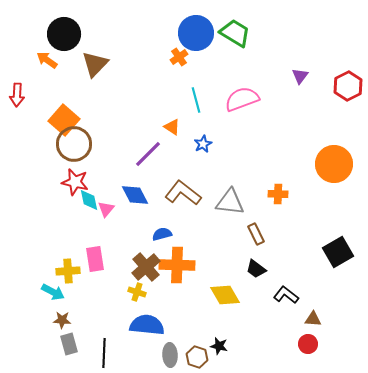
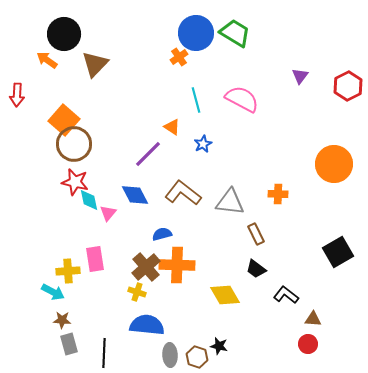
pink semicircle at (242, 99): rotated 48 degrees clockwise
pink triangle at (106, 209): moved 2 px right, 4 px down
